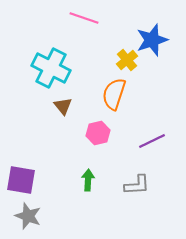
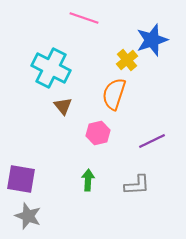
purple square: moved 1 px up
